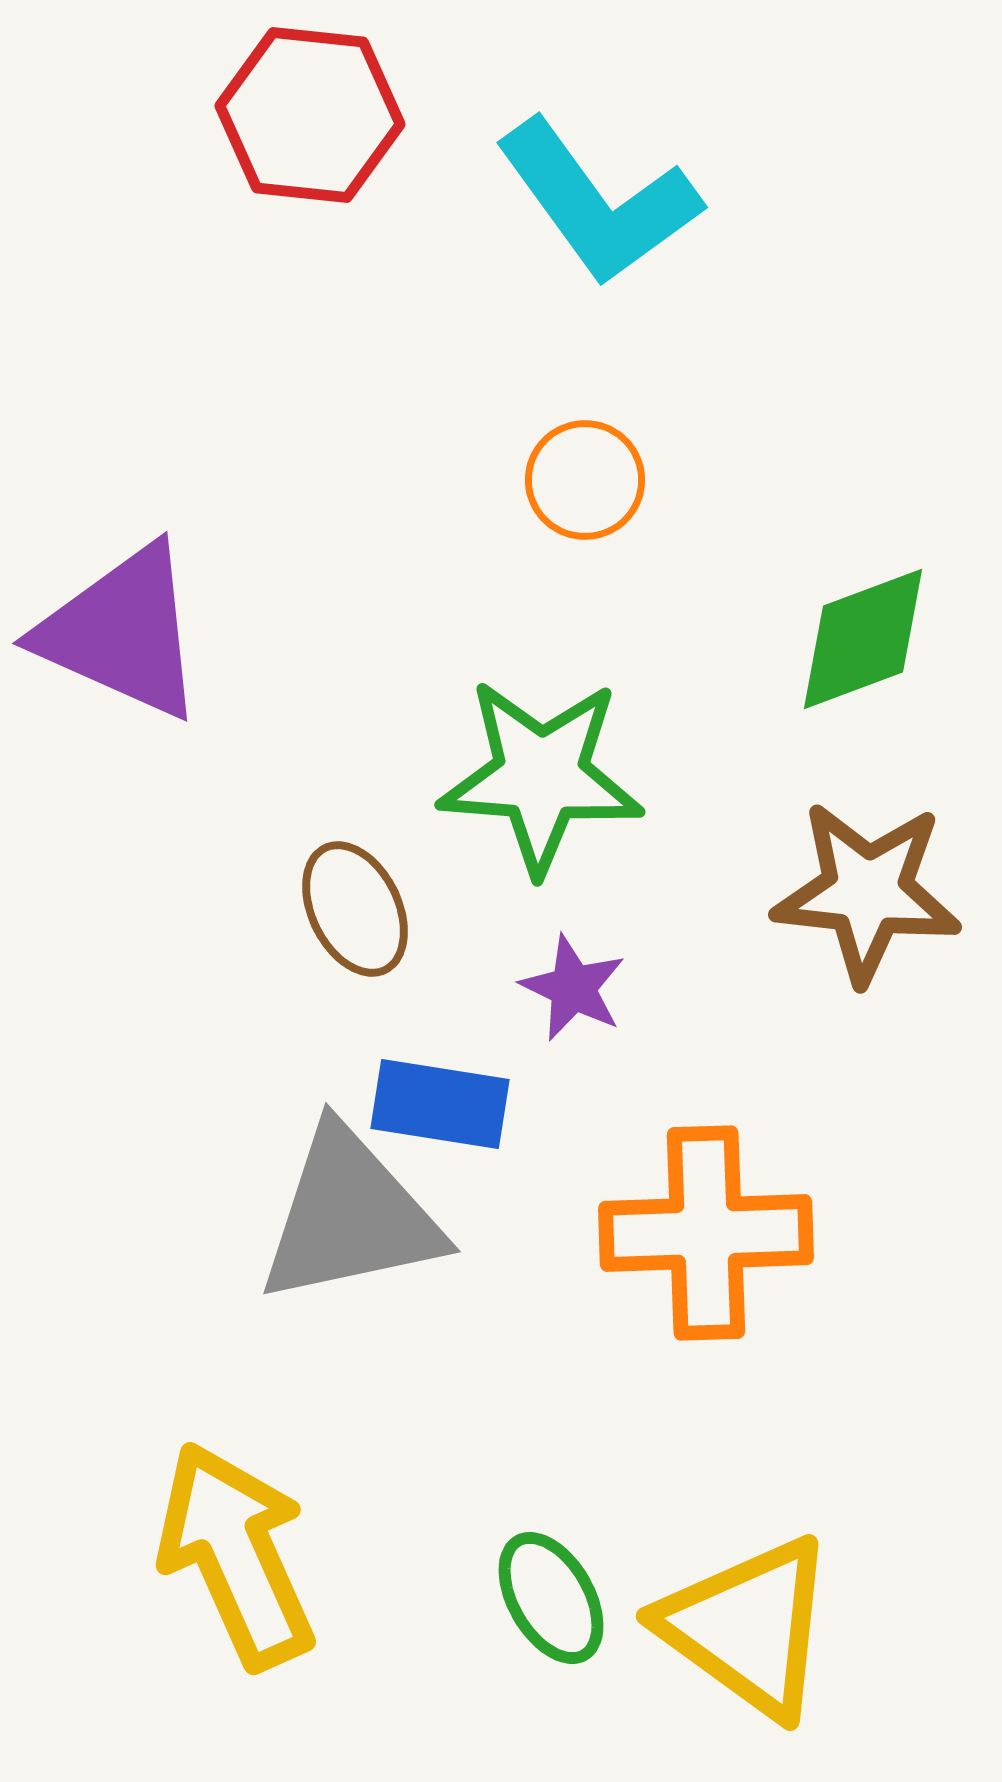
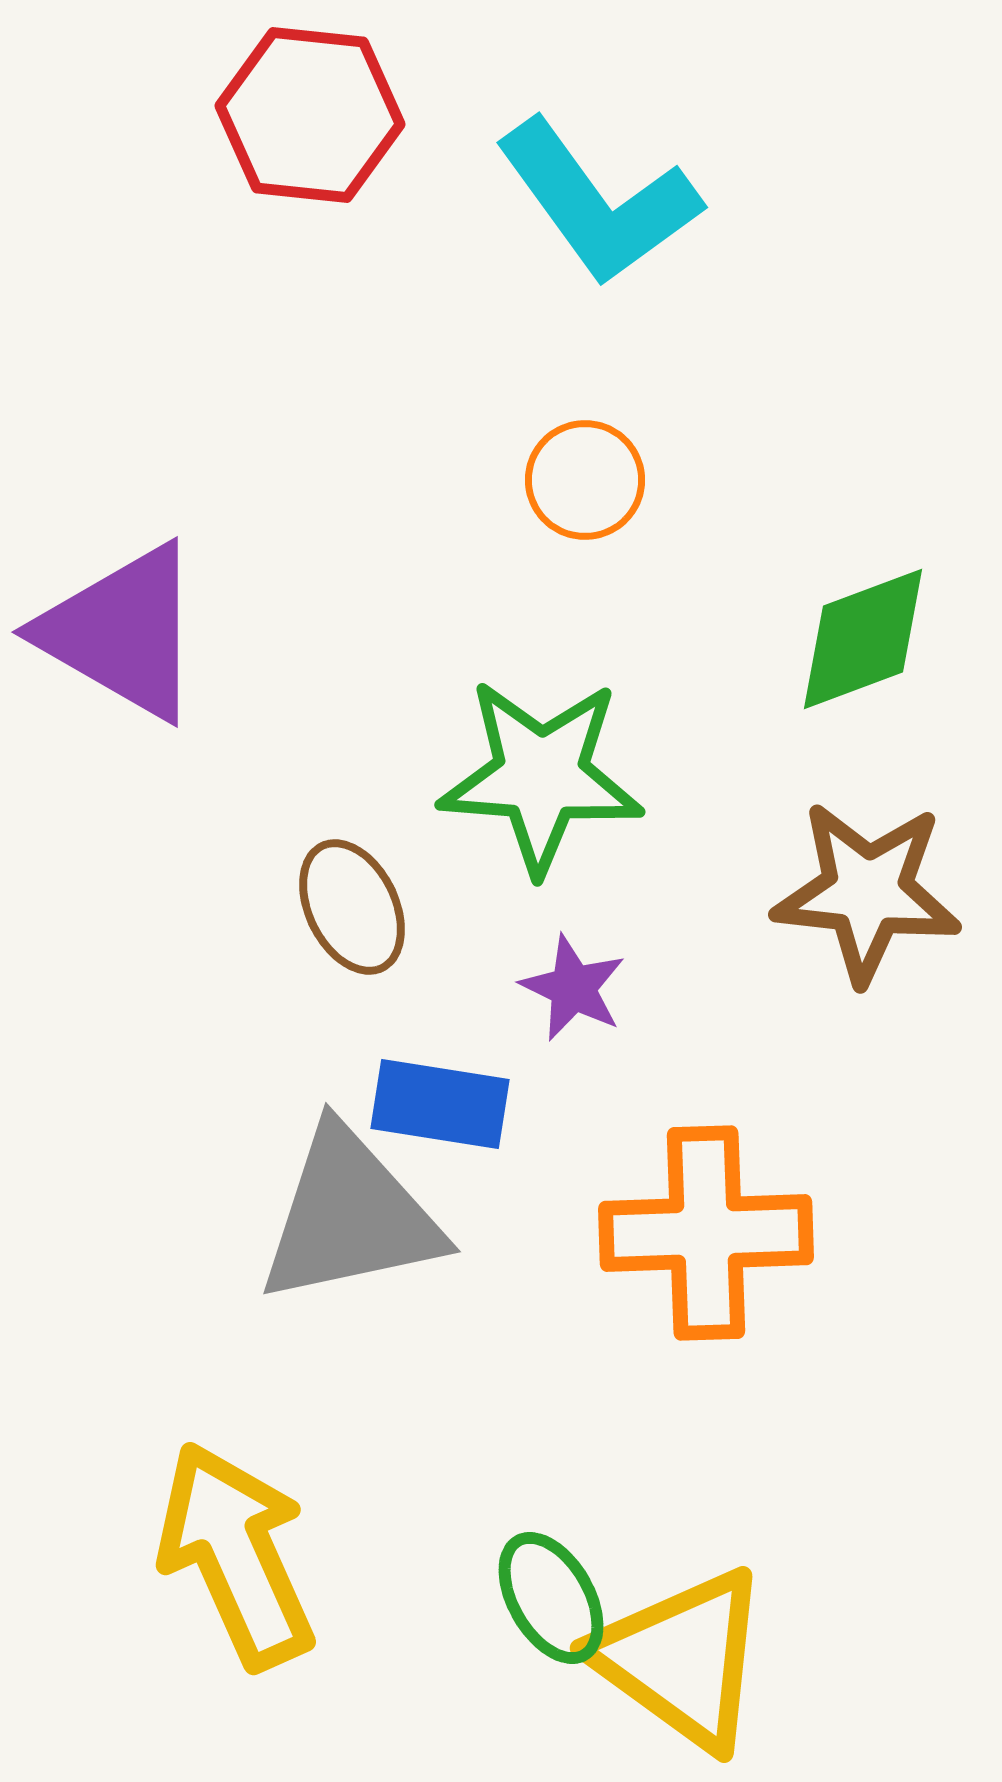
purple triangle: rotated 6 degrees clockwise
brown ellipse: moved 3 px left, 2 px up
yellow triangle: moved 66 px left, 32 px down
